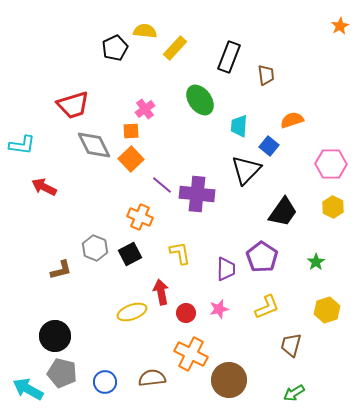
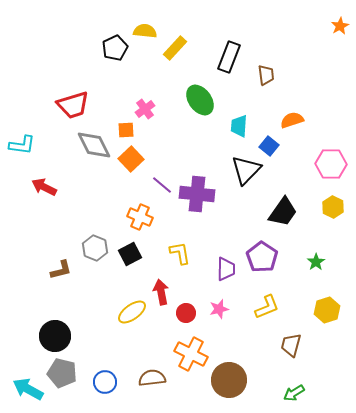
orange square at (131, 131): moved 5 px left, 1 px up
yellow ellipse at (132, 312): rotated 16 degrees counterclockwise
